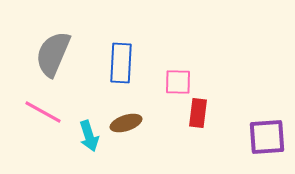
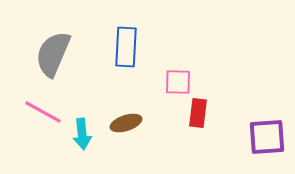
blue rectangle: moved 5 px right, 16 px up
cyan arrow: moved 7 px left, 2 px up; rotated 12 degrees clockwise
